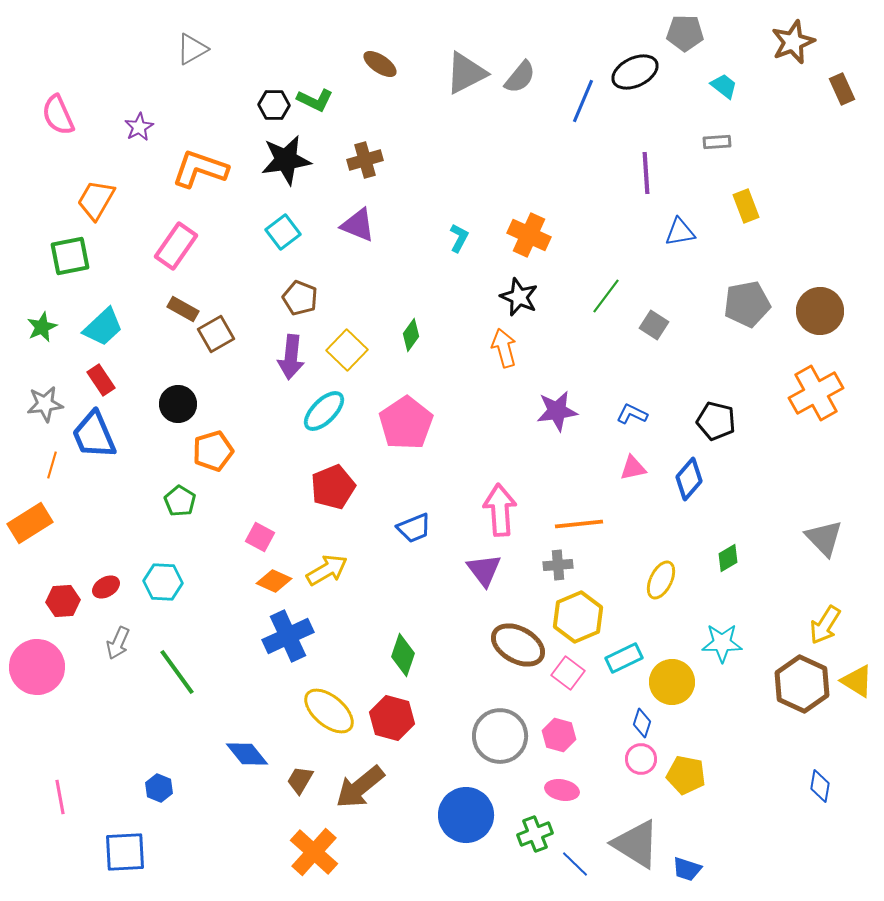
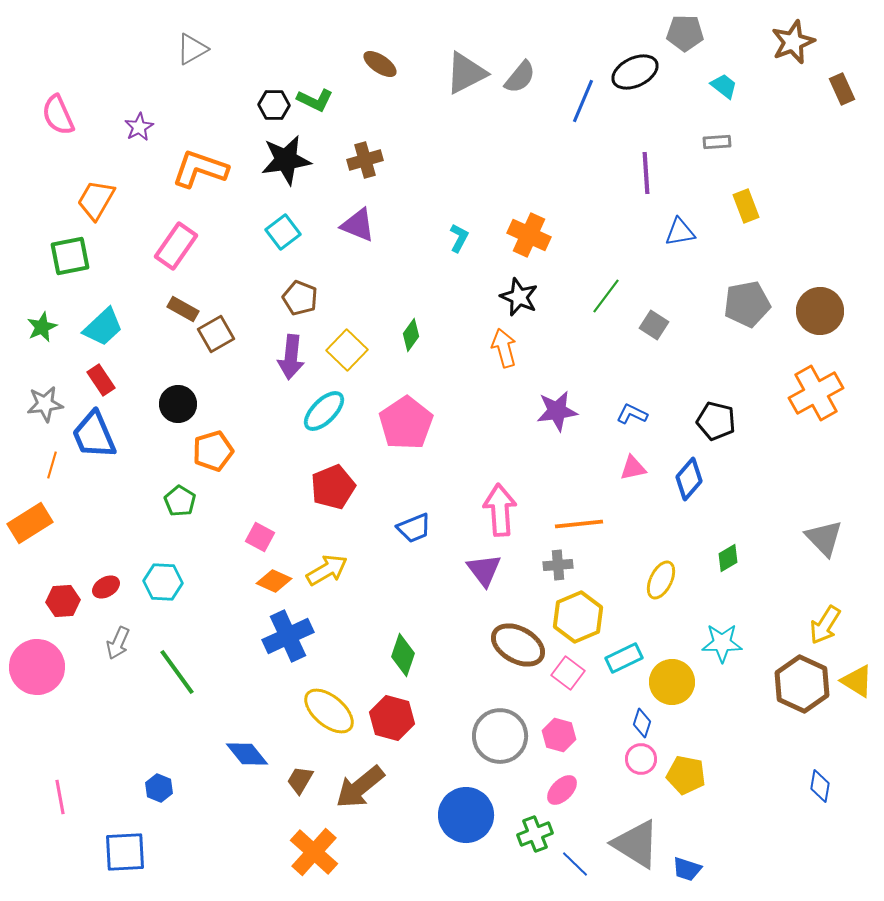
pink ellipse at (562, 790): rotated 56 degrees counterclockwise
